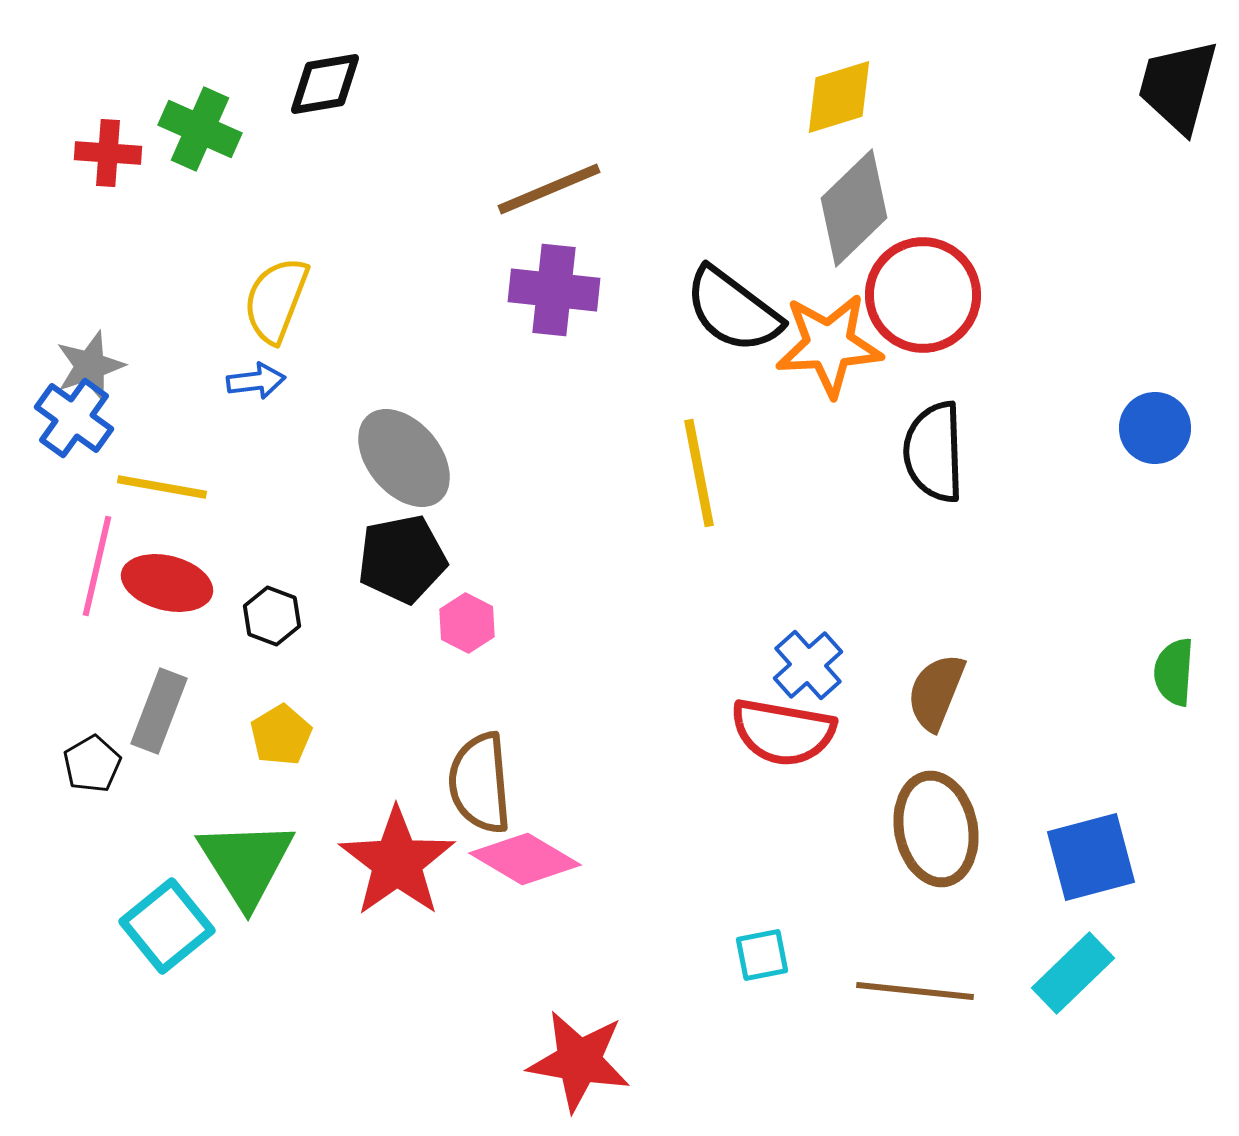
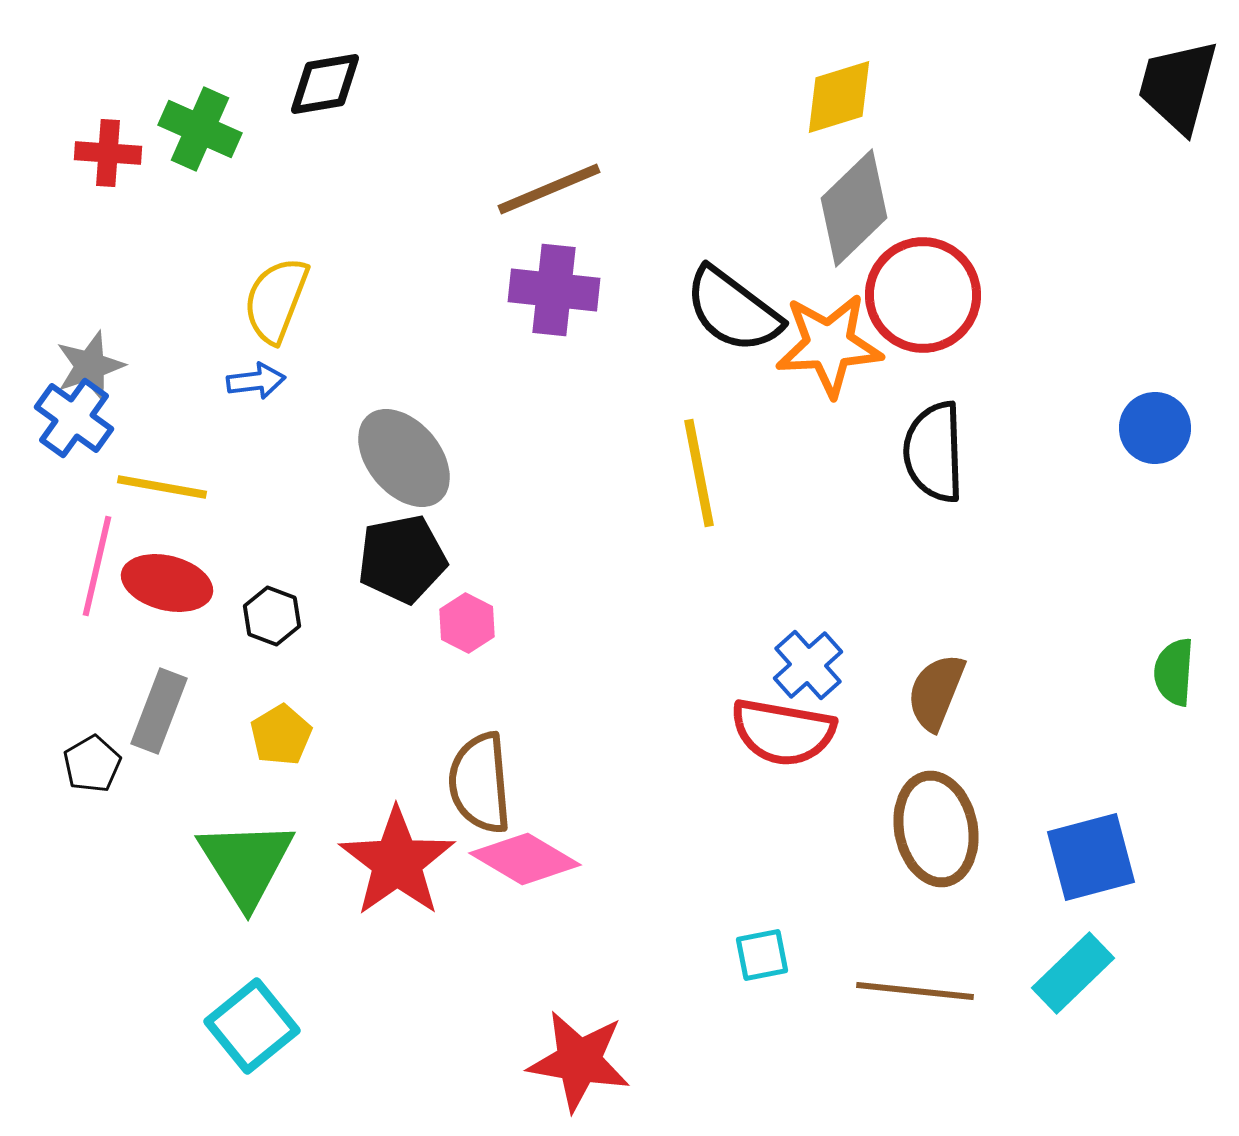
cyan square at (167, 926): moved 85 px right, 100 px down
